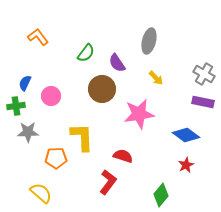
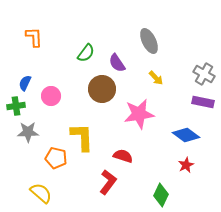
orange L-shape: moved 4 px left; rotated 35 degrees clockwise
gray ellipse: rotated 40 degrees counterclockwise
orange pentagon: rotated 15 degrees clockwise
green diamond: rotated 15 degrees counterclockwise
